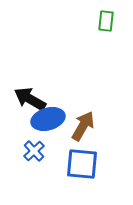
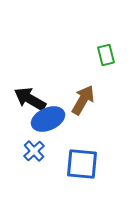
green rectangle: moved 34 px down; rotated 20 degrees counterclockwise
blue ellipse: rotated 8 degrees counterclockwise
brown arrow: moved 26 px up
